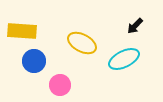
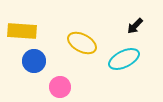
pink circle: moved 2 px down
